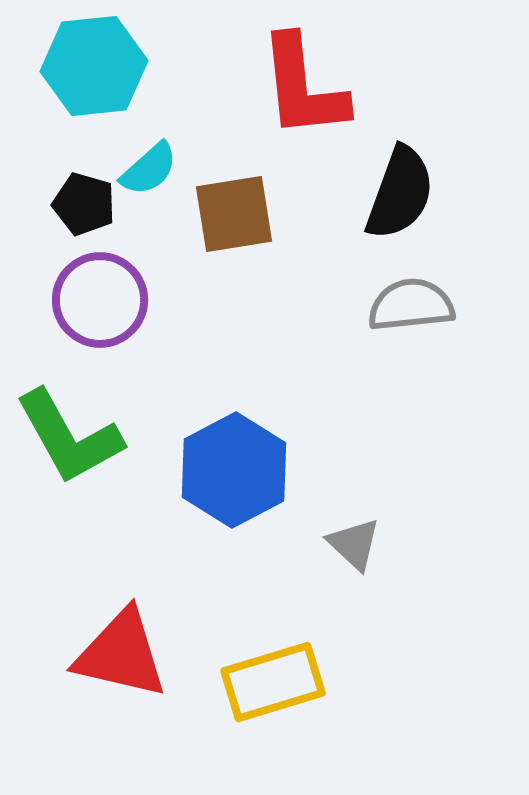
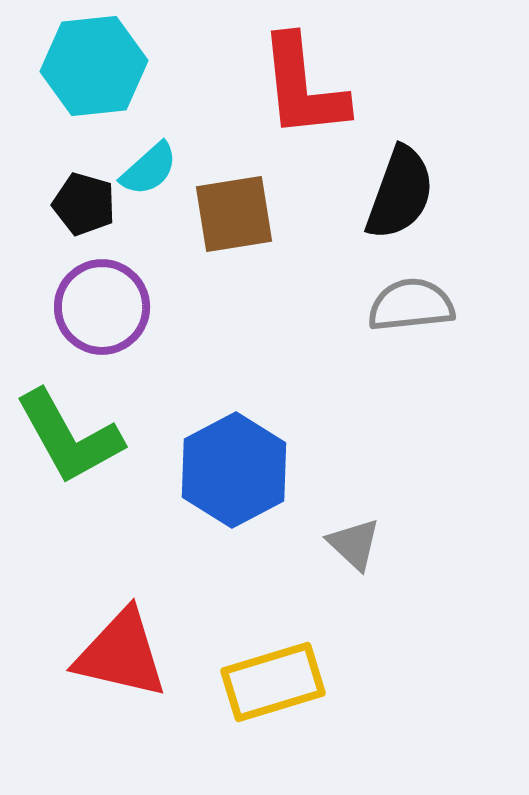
purple circle: moved 2 px right, 7 px down
